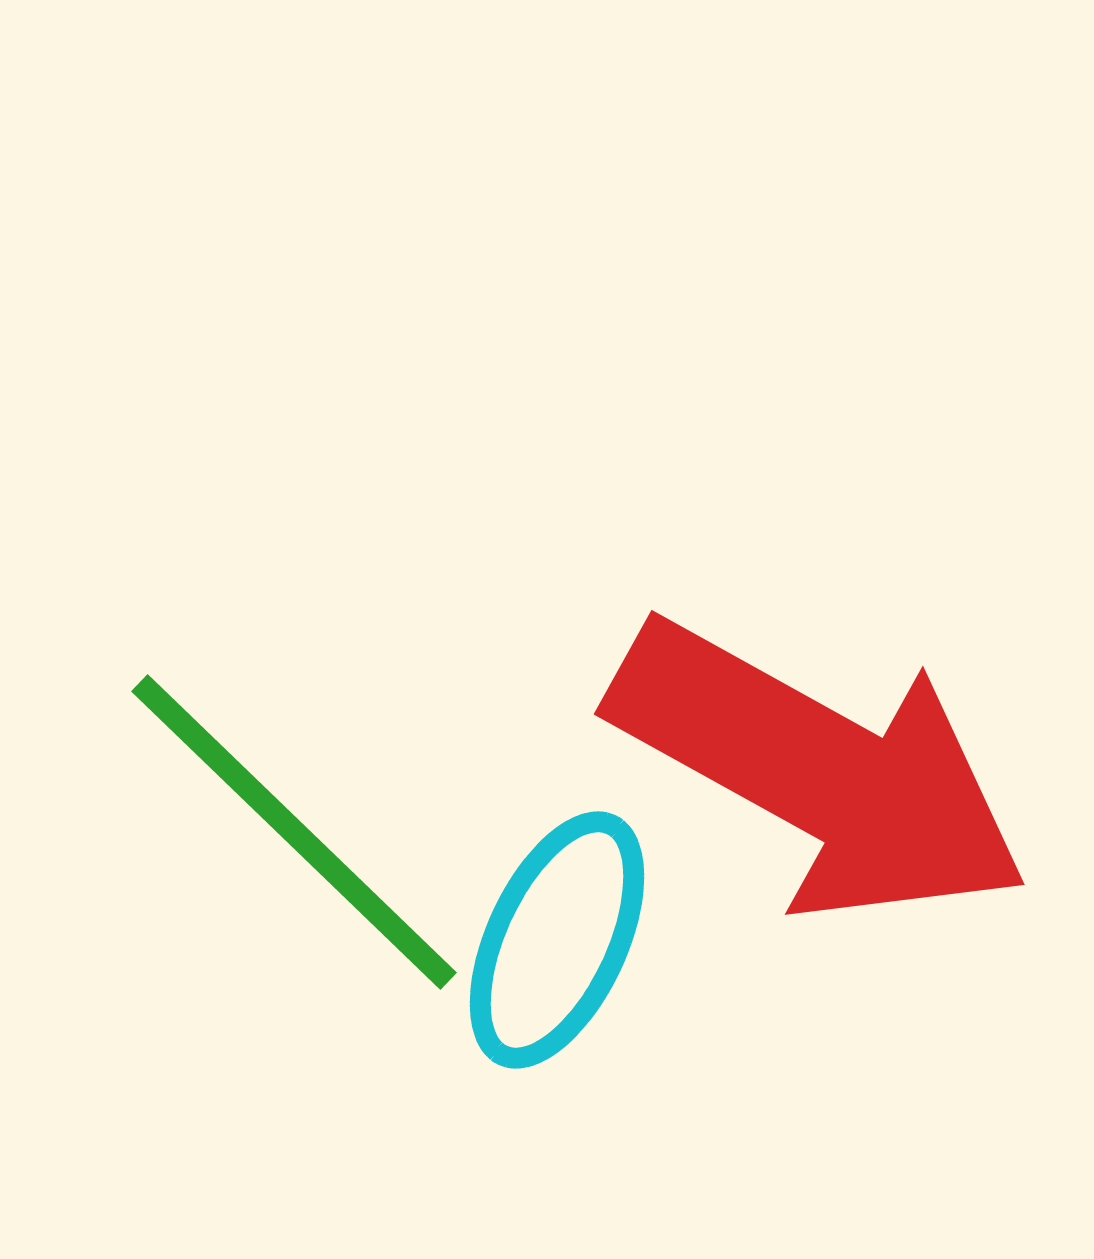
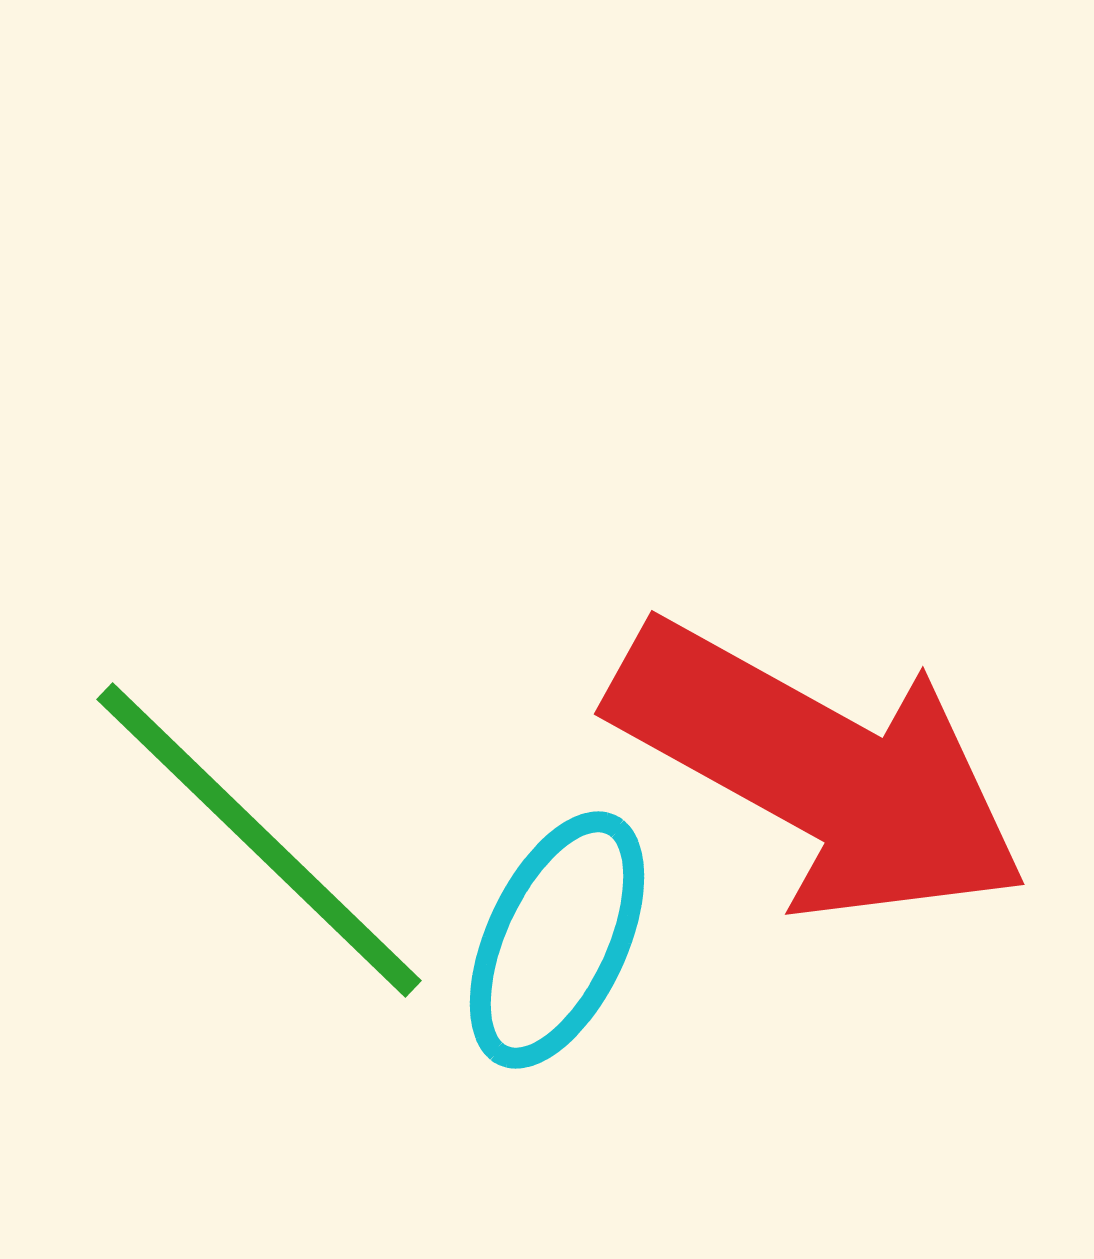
green line: moved 35 px left, 8 px down
